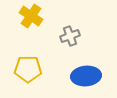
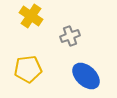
yellow pentagon: rotated 8 degrees counterclockwise
blue ellipse: rotated 48 degrees clockwise
